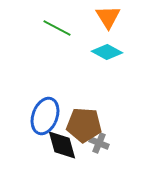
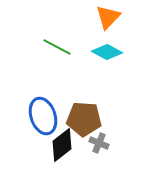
orange triangle: rotated 16 degrees clockwise
green line: moved 19 px down
blue ellipse: moved 2 px left; rotated 39 degrees counterclockwise
brown pentagon: moved 6 px up
black diamond: rotated 68 degrees clockwise
